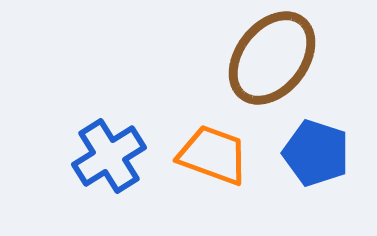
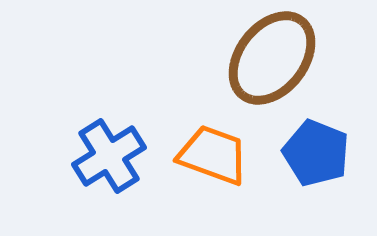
blue pentagon: rotated 4 degrees clockwise
